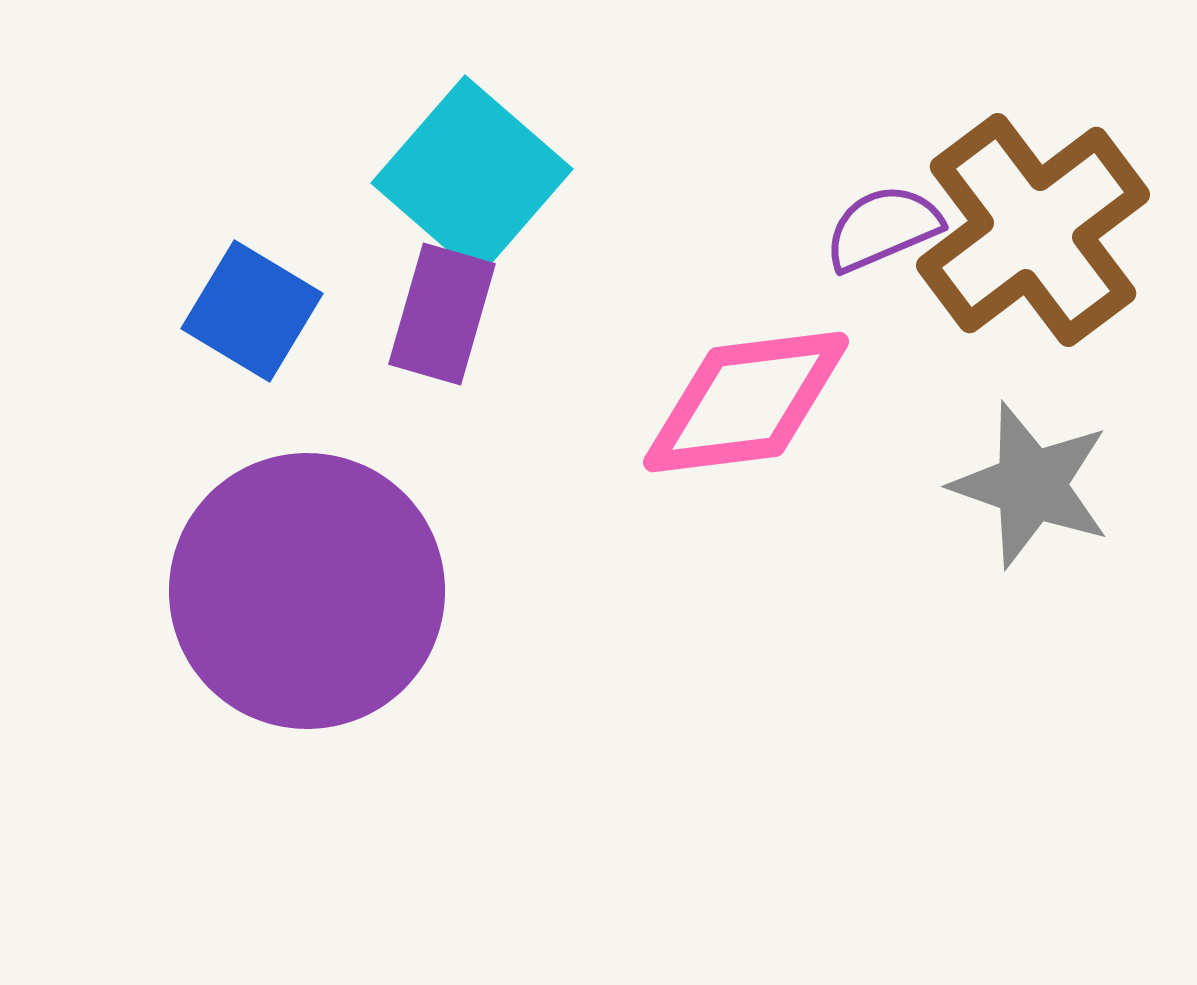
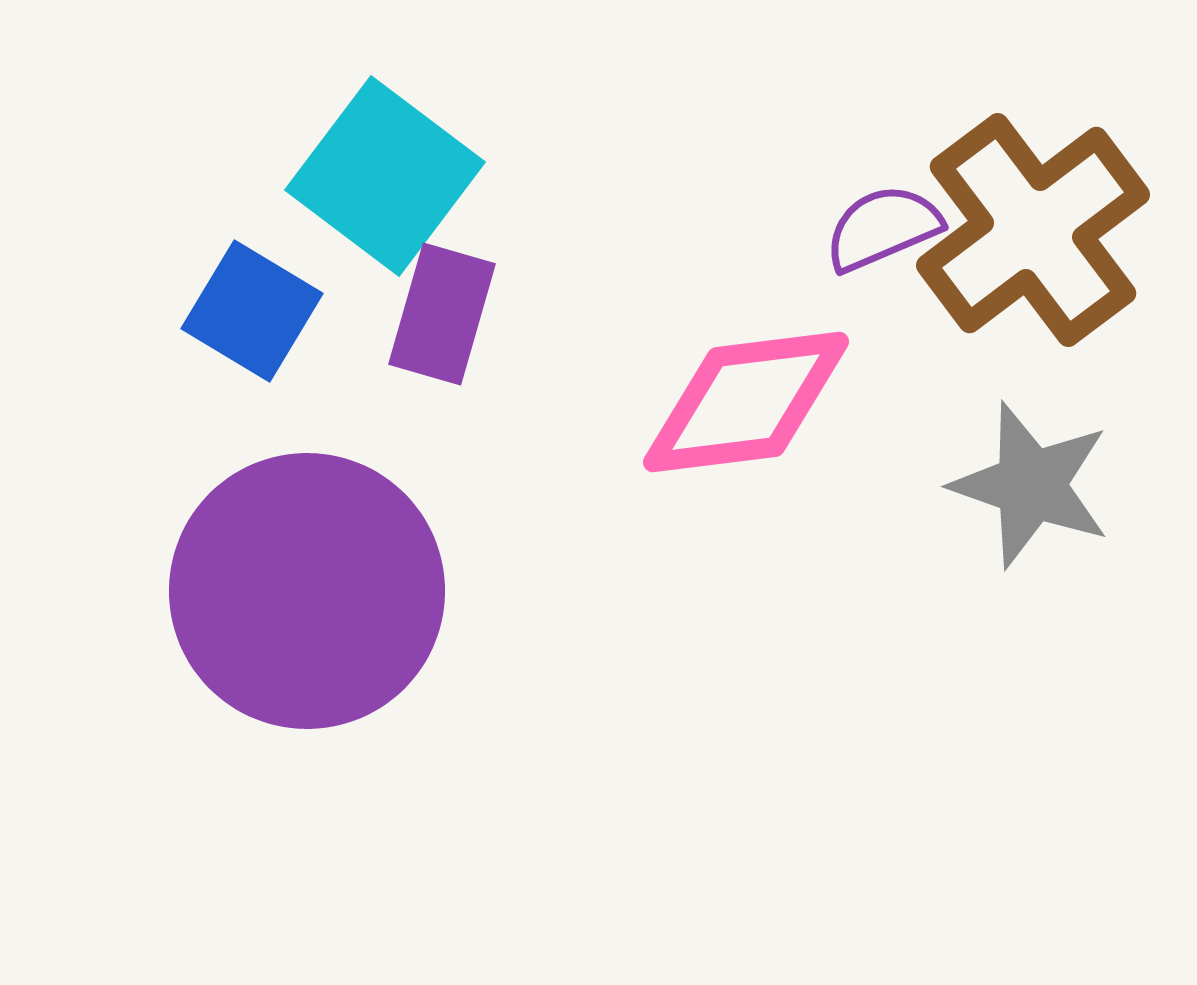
cyan square: moved 87 px left; rotated 4 degrees counterclockwise
